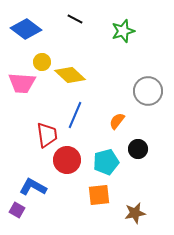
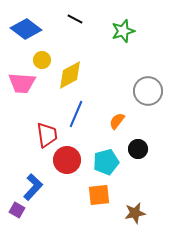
yellow circle: moved 2 px up
yellow diamond: rotated 72 degrees counterclockwise
blue line: moved 1 px right, 1 px up
blue L-shape: rotated 104 degrees clockwise
